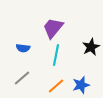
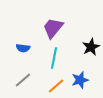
cyan line: moved 2 px left, 3 px down
gray line: moved 1 px right, 2 px down
blue star: moved 1 px left, 5 px up
